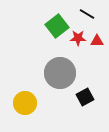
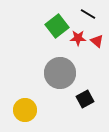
black line: moved 1 px right
red triangle: rotated 40 degrees clockwise
black square: moved 2 px down
yellow circle: moved 7 px down
